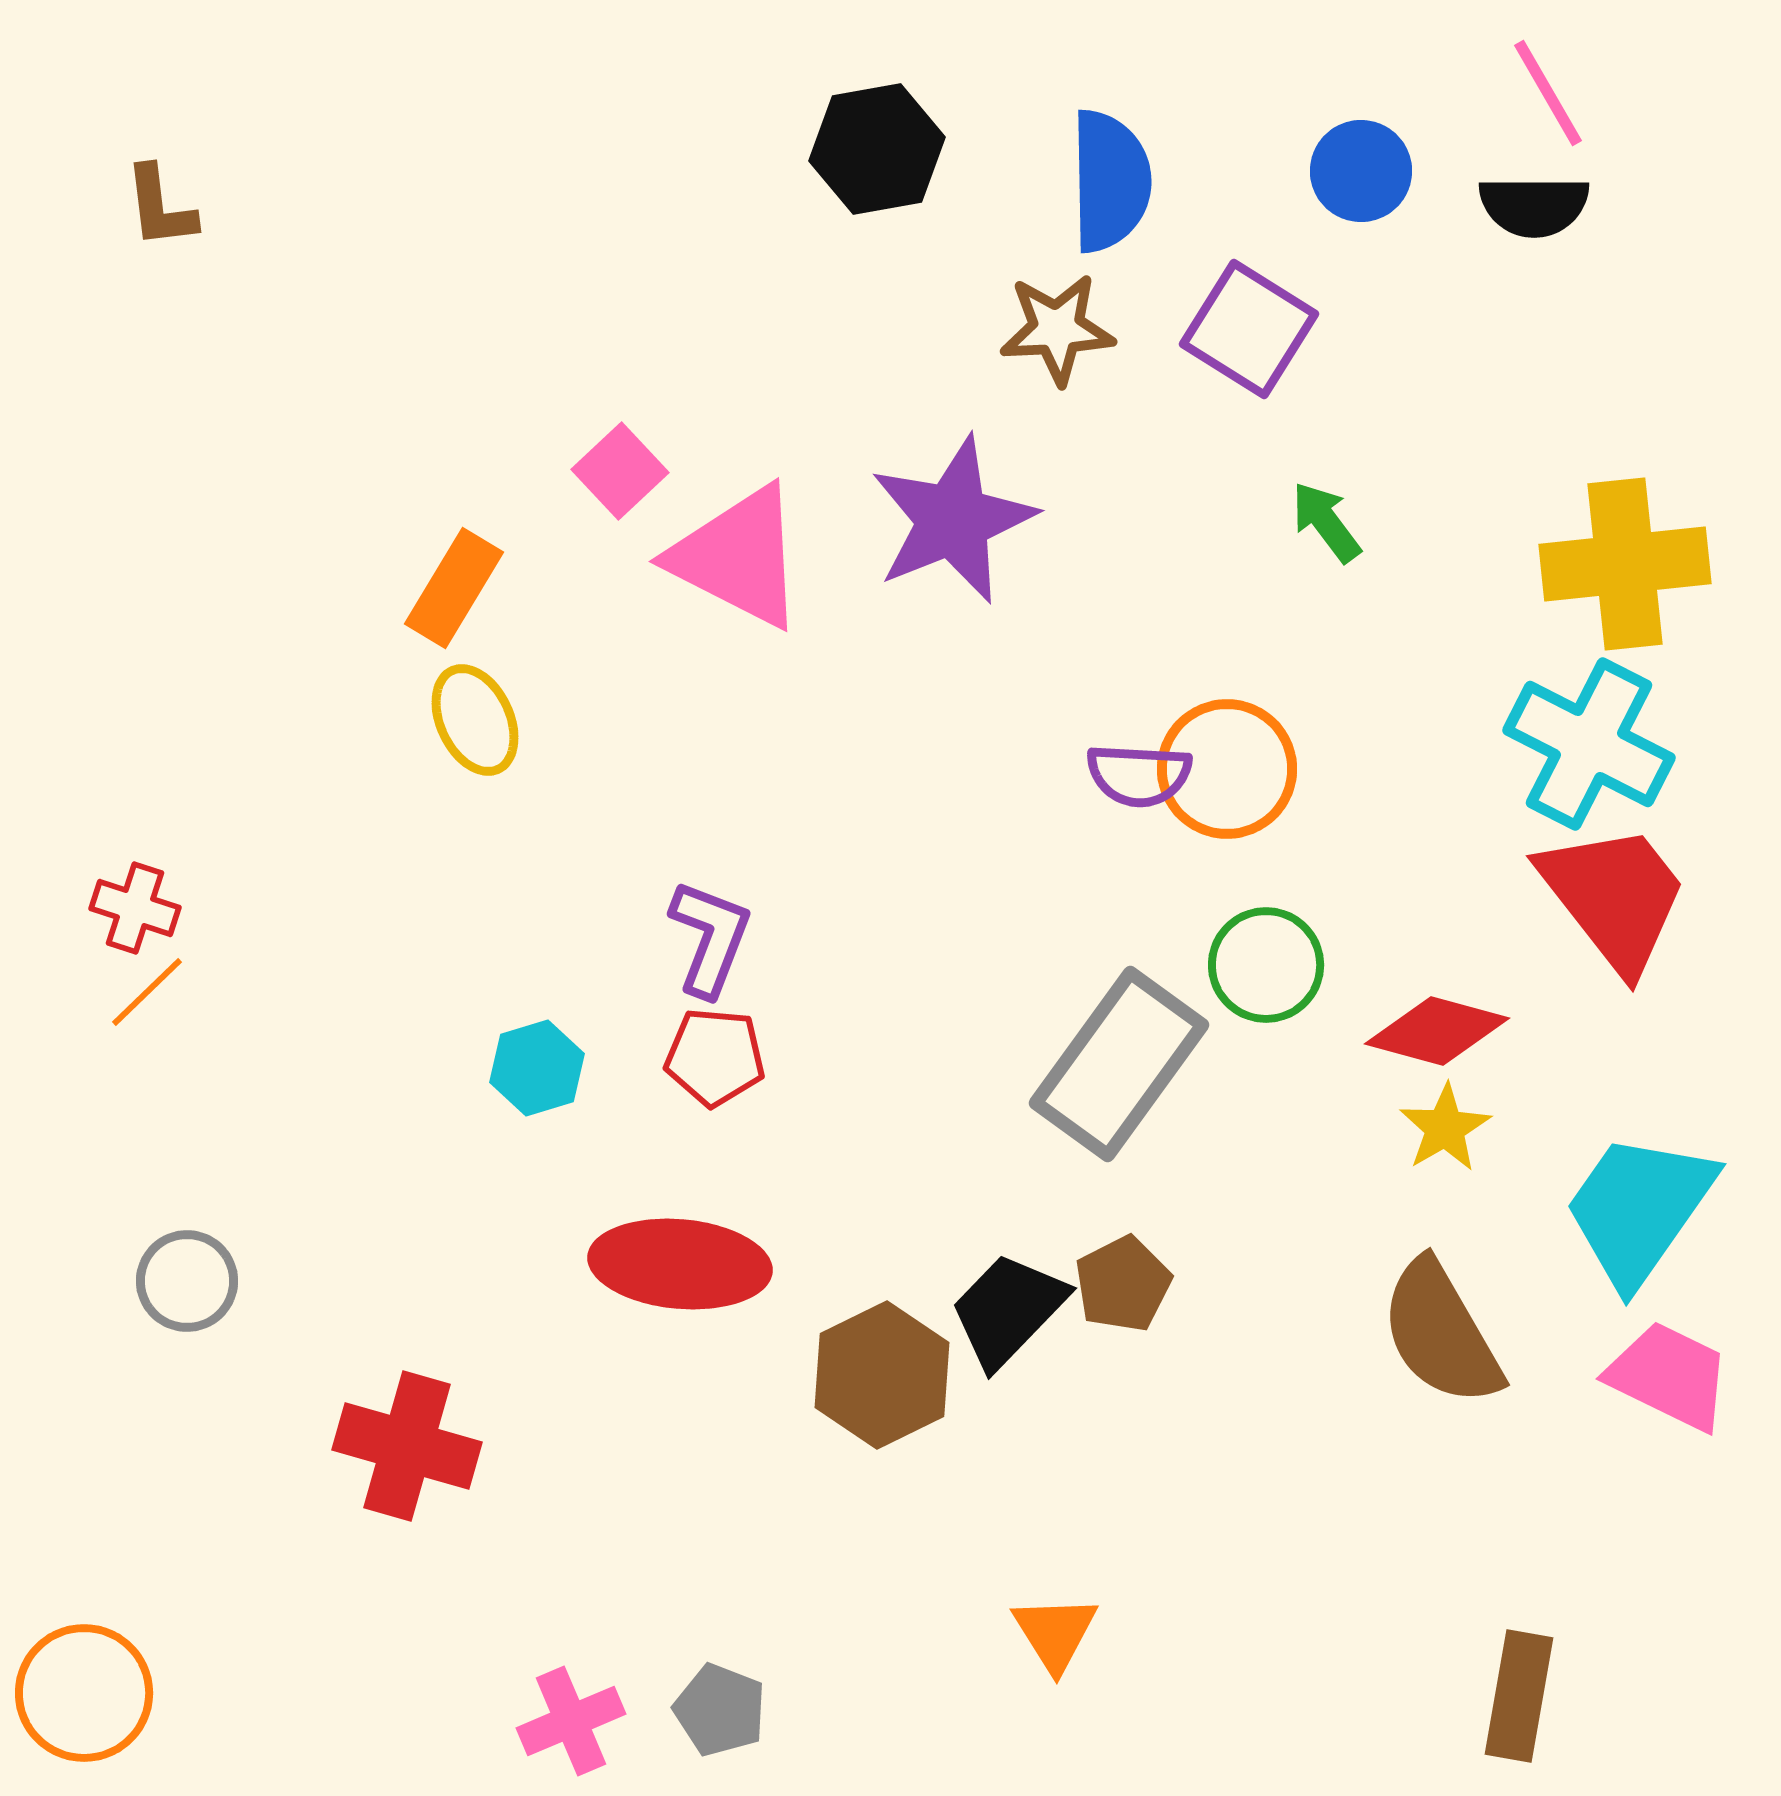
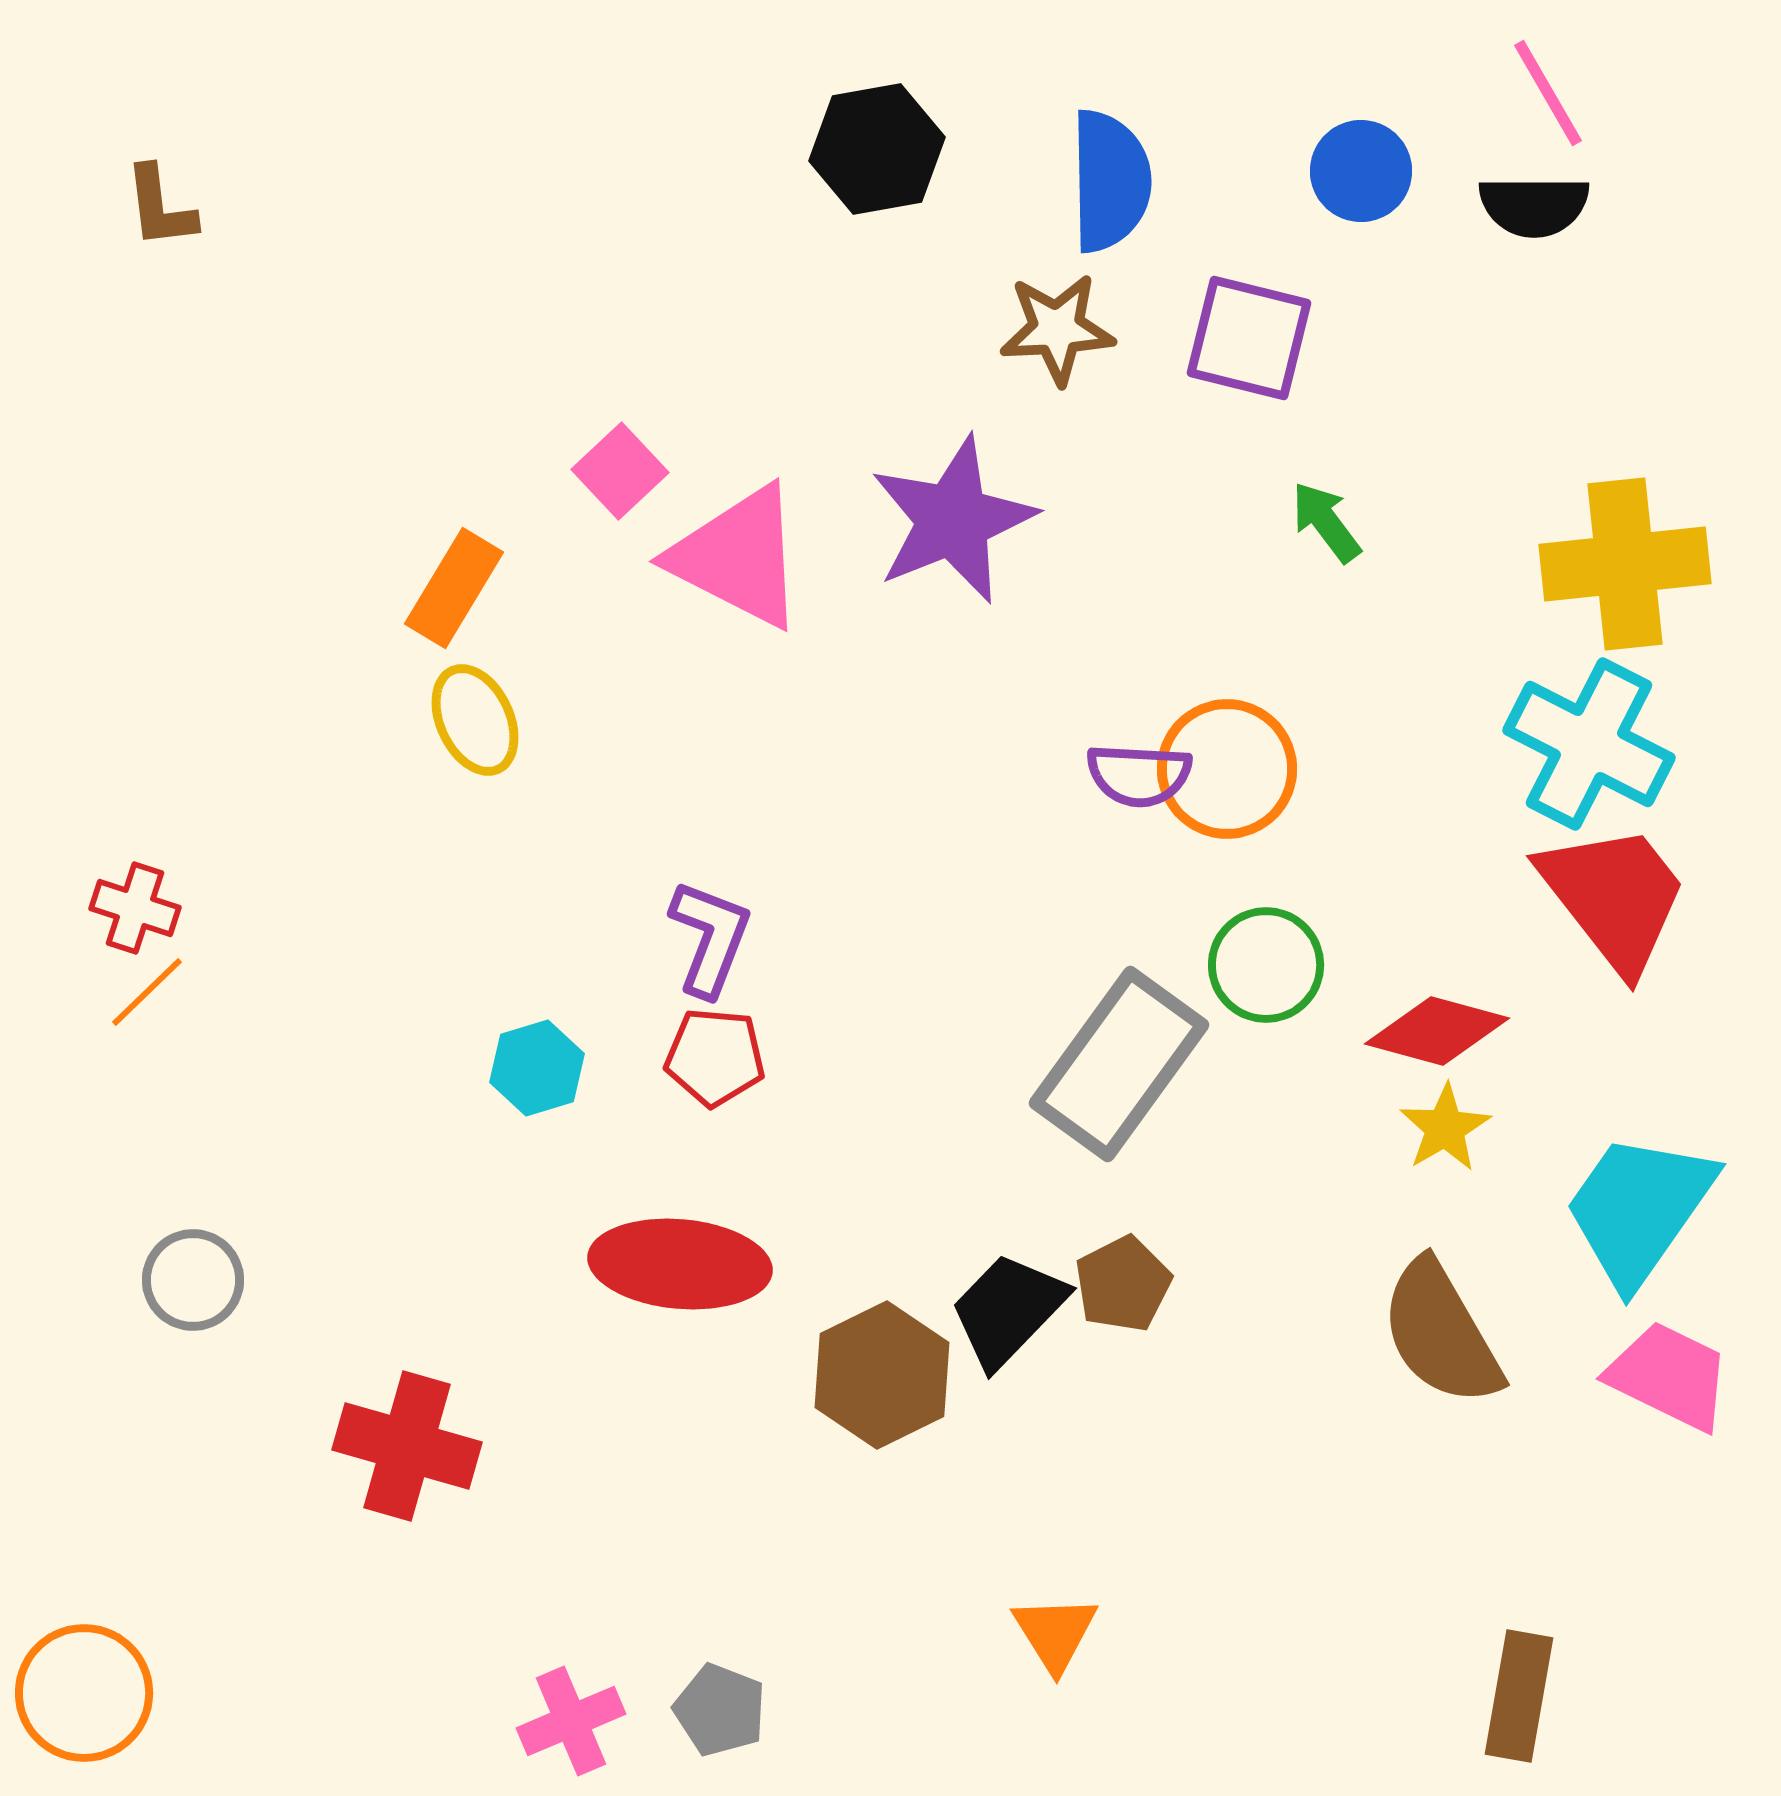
purple square at (1249, 329): moved 9 px down; rotated 18 degrees counterclockwise
gray circle at (187, 1281): moved 6 px right, 1 px up
